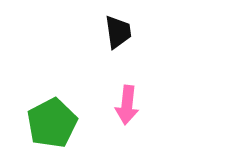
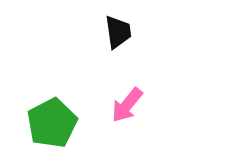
pink arrow: rotated 33 degrees clockwise
